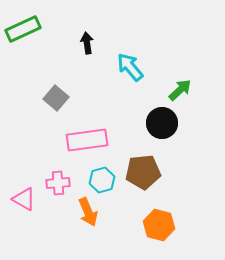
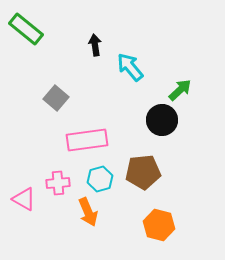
green rectangle: moved 3 px right; rotated 64 degrees clockwise
black arrow: moved 8 px right, 2 px down
black circle: moved 3 px up
cyan hexagon: moved 2 px left, 1 px up
